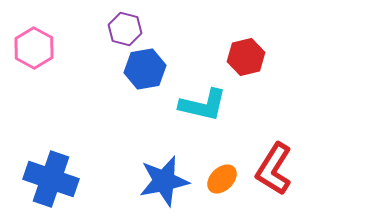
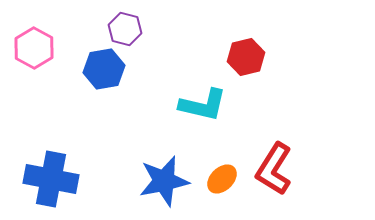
blue hexagon: moved 41 px left
blue cross: rotated 8 degrees counterclockwise
